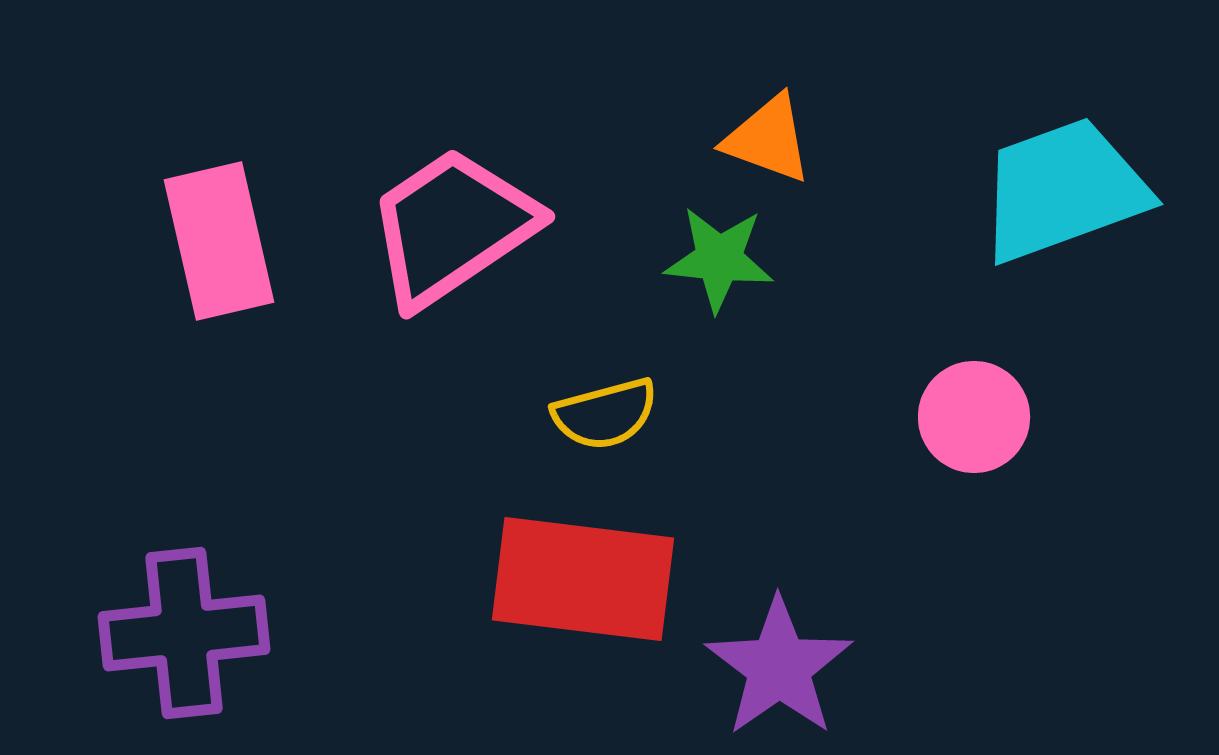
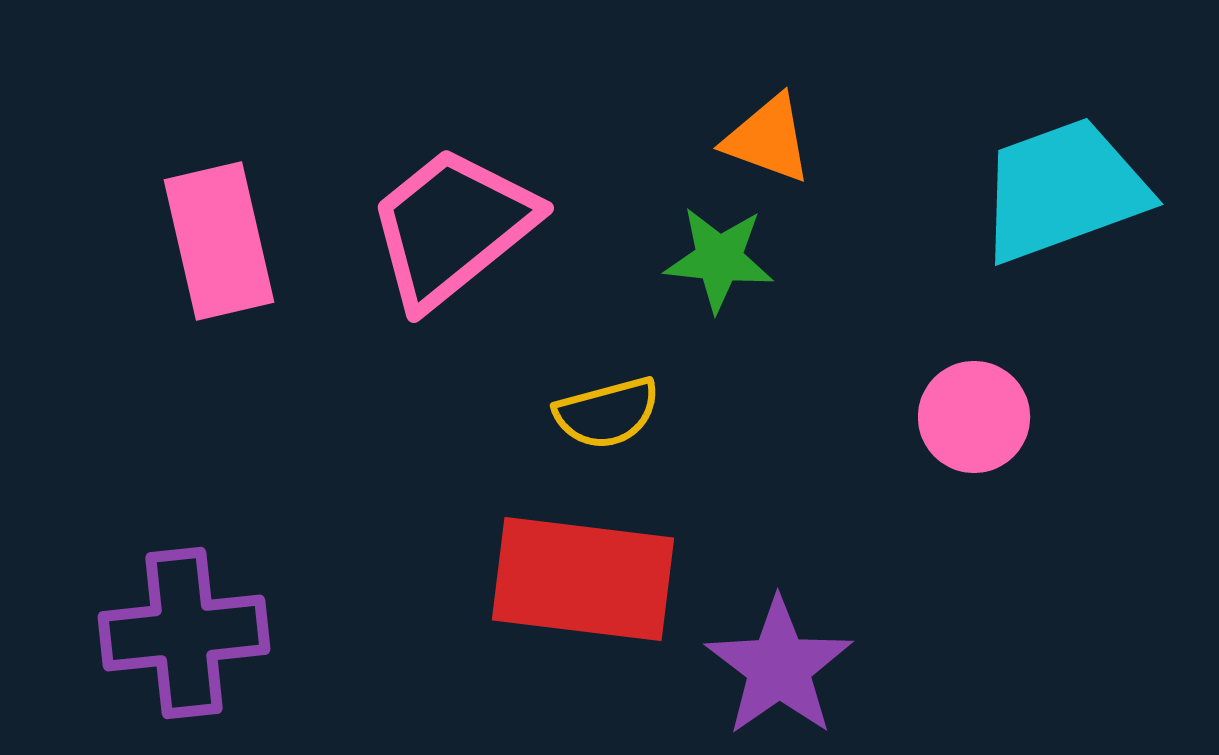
pink trapezoid: rotated 5 degrees counterclockwise
yellow semicircle: moved 2 px right, 1 px up
